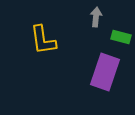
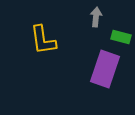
purple rectangle: moved 3 px up
